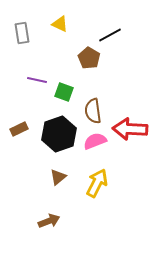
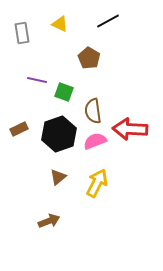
black line: moved 2 px left, 14 px up
